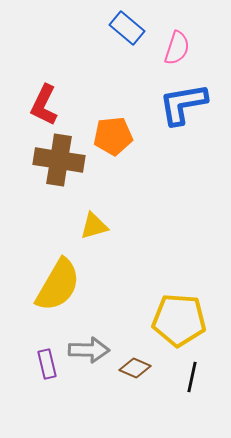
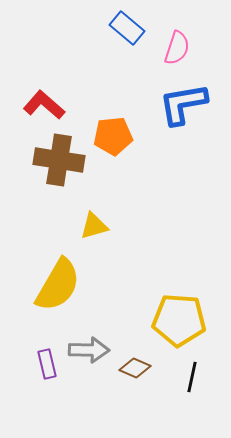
red L-shape: rotated 105 degrees clockwise
